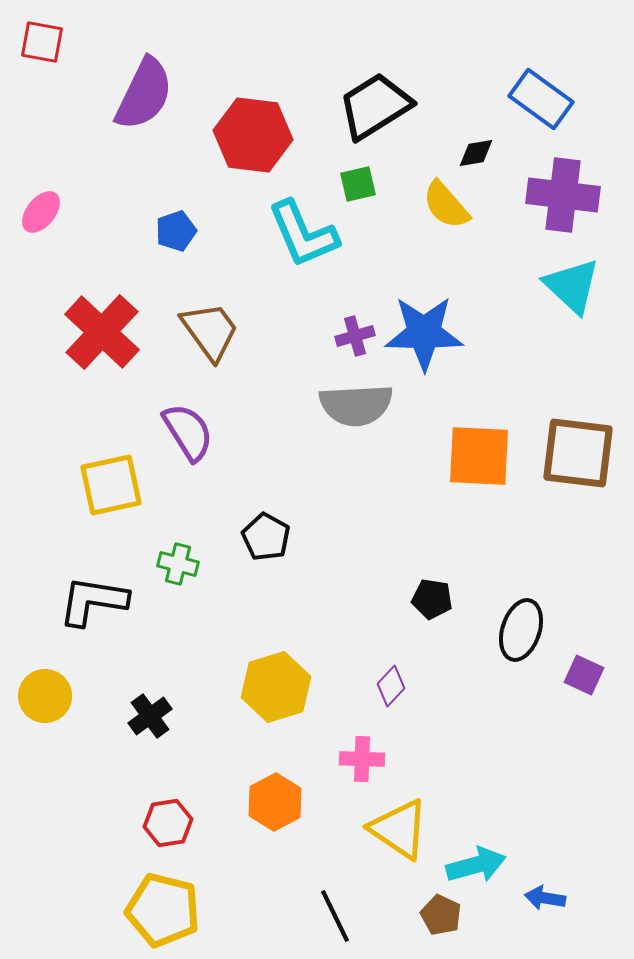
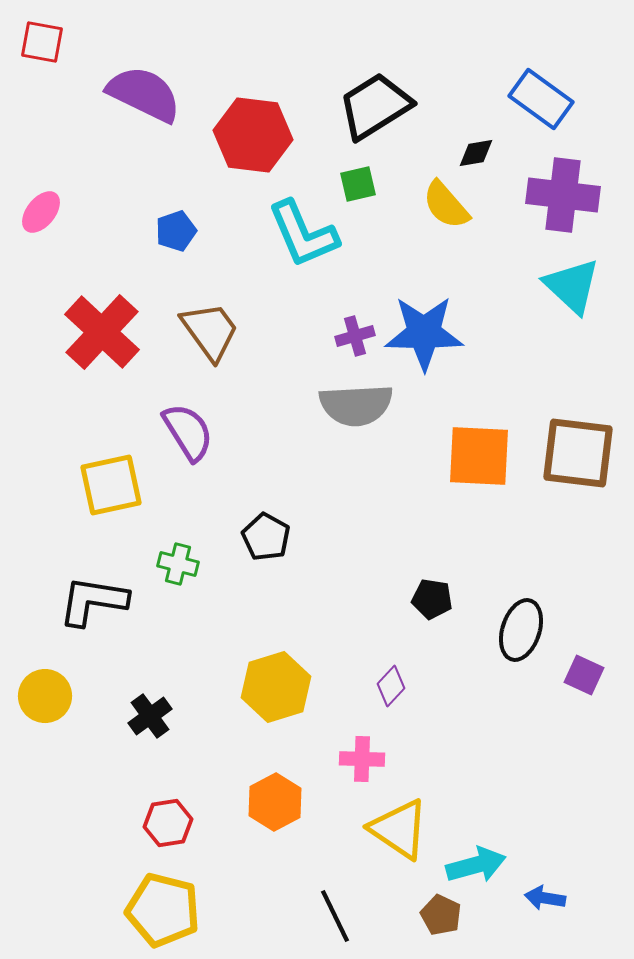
purple semicircle at (144, 94): rotated 90 degrees counterclockwise
